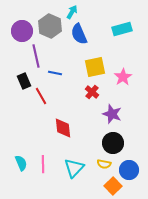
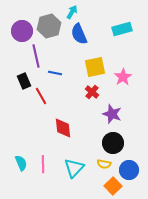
gray hexagon: moved 1 px left; rotated 20 degrees clockwise
